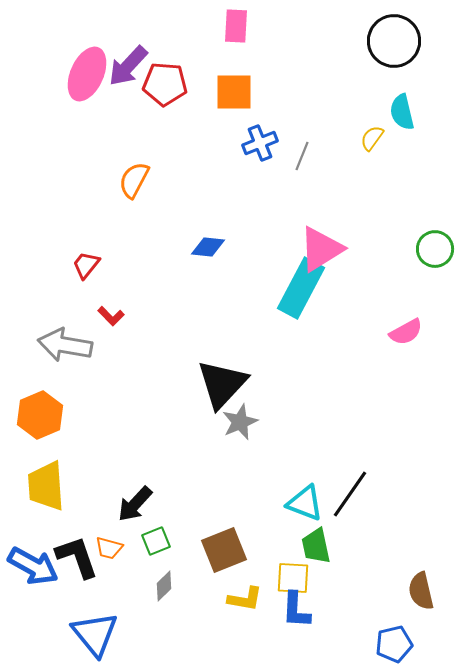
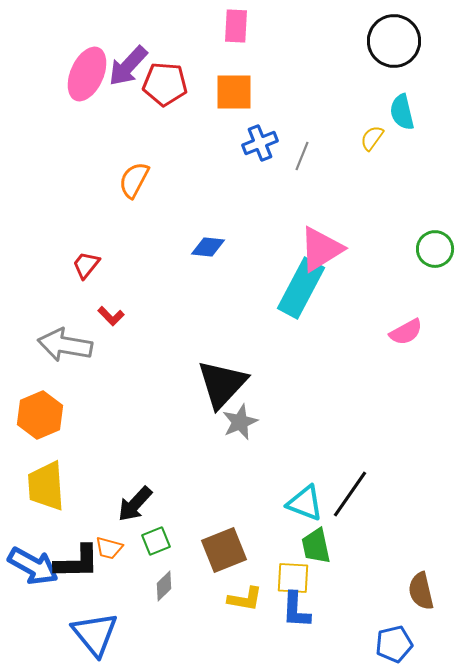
black L-shape: moved 5 px down; rotated 108 degrees clockwise
